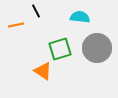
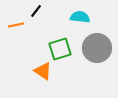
black line: rotated 64 degrees clockwise
